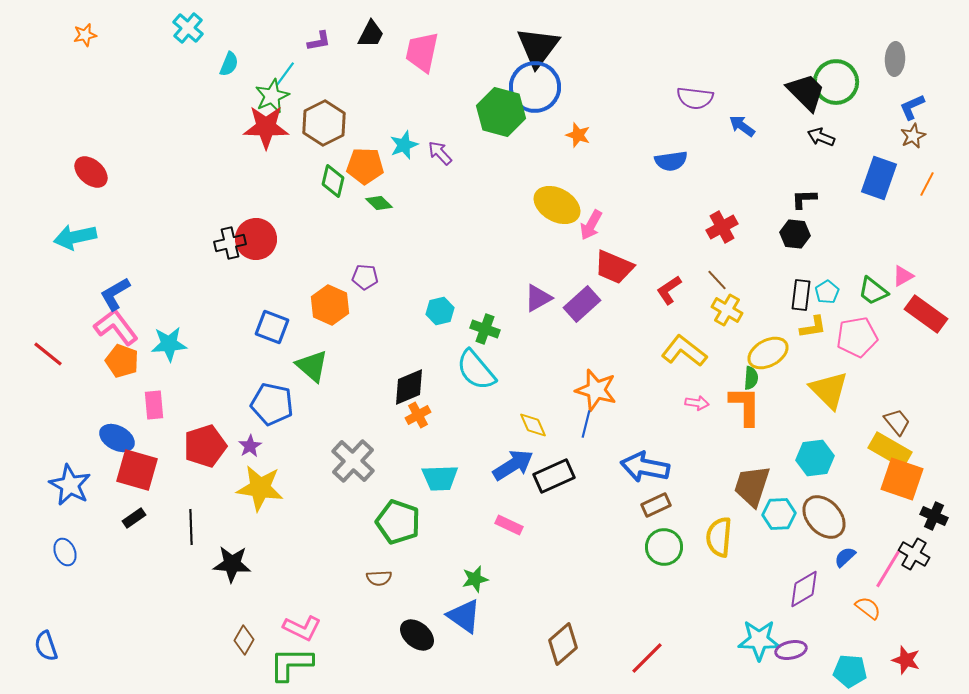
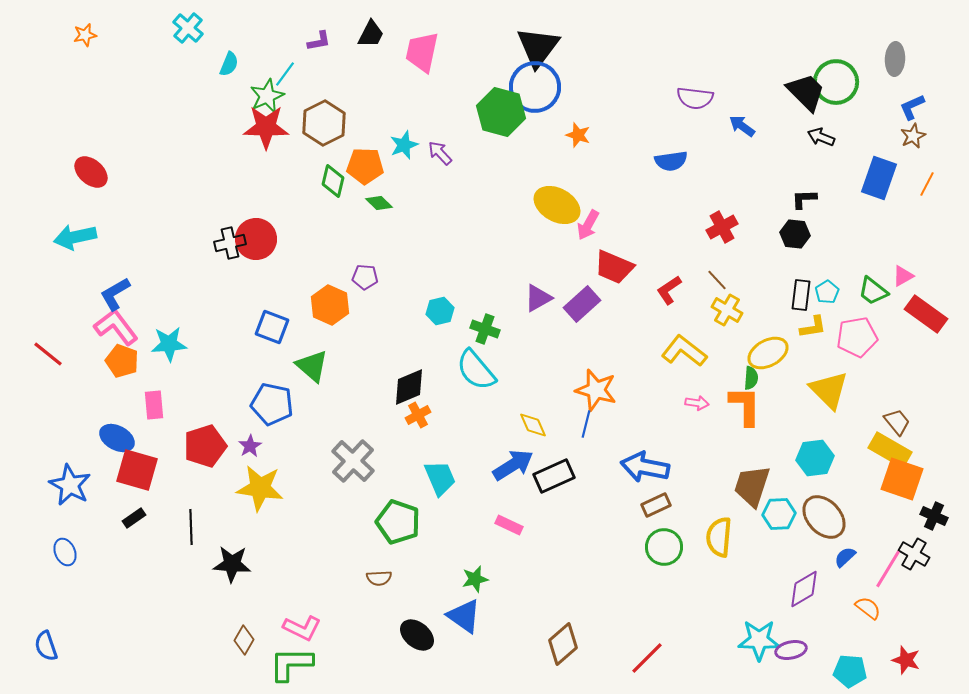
green star at (272, 96): moved 5 px left
pink arrow at (591, 225): moved 3 px left
cyan trapezoid at (440, 478): rotated 111 degrees counterclockwise
